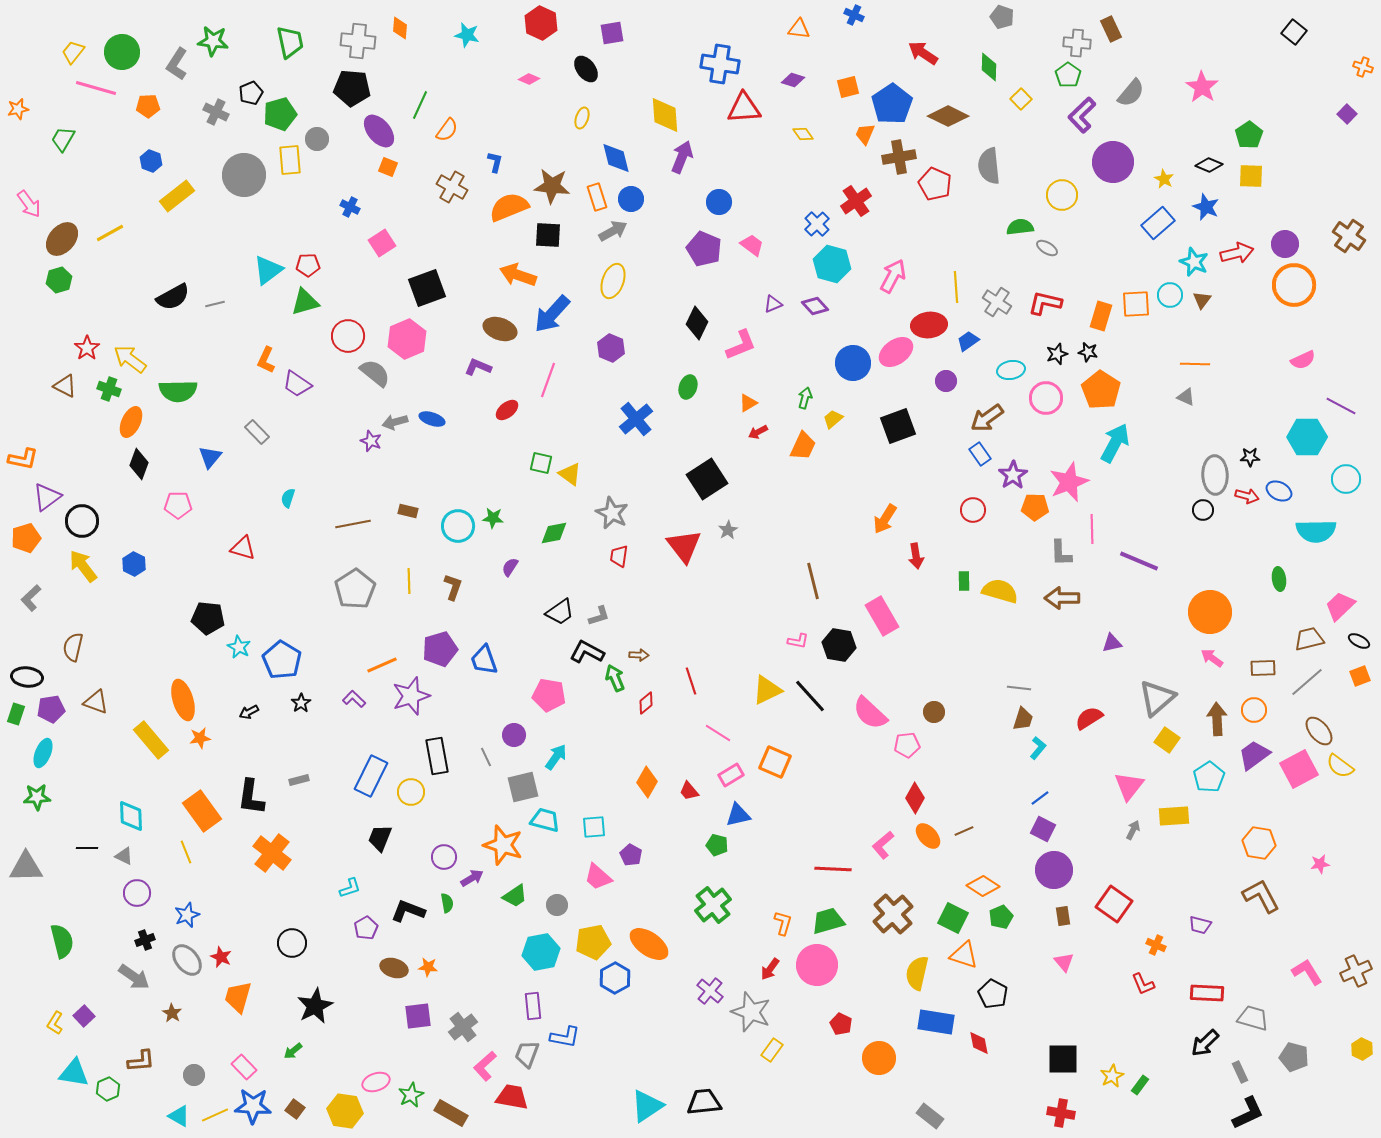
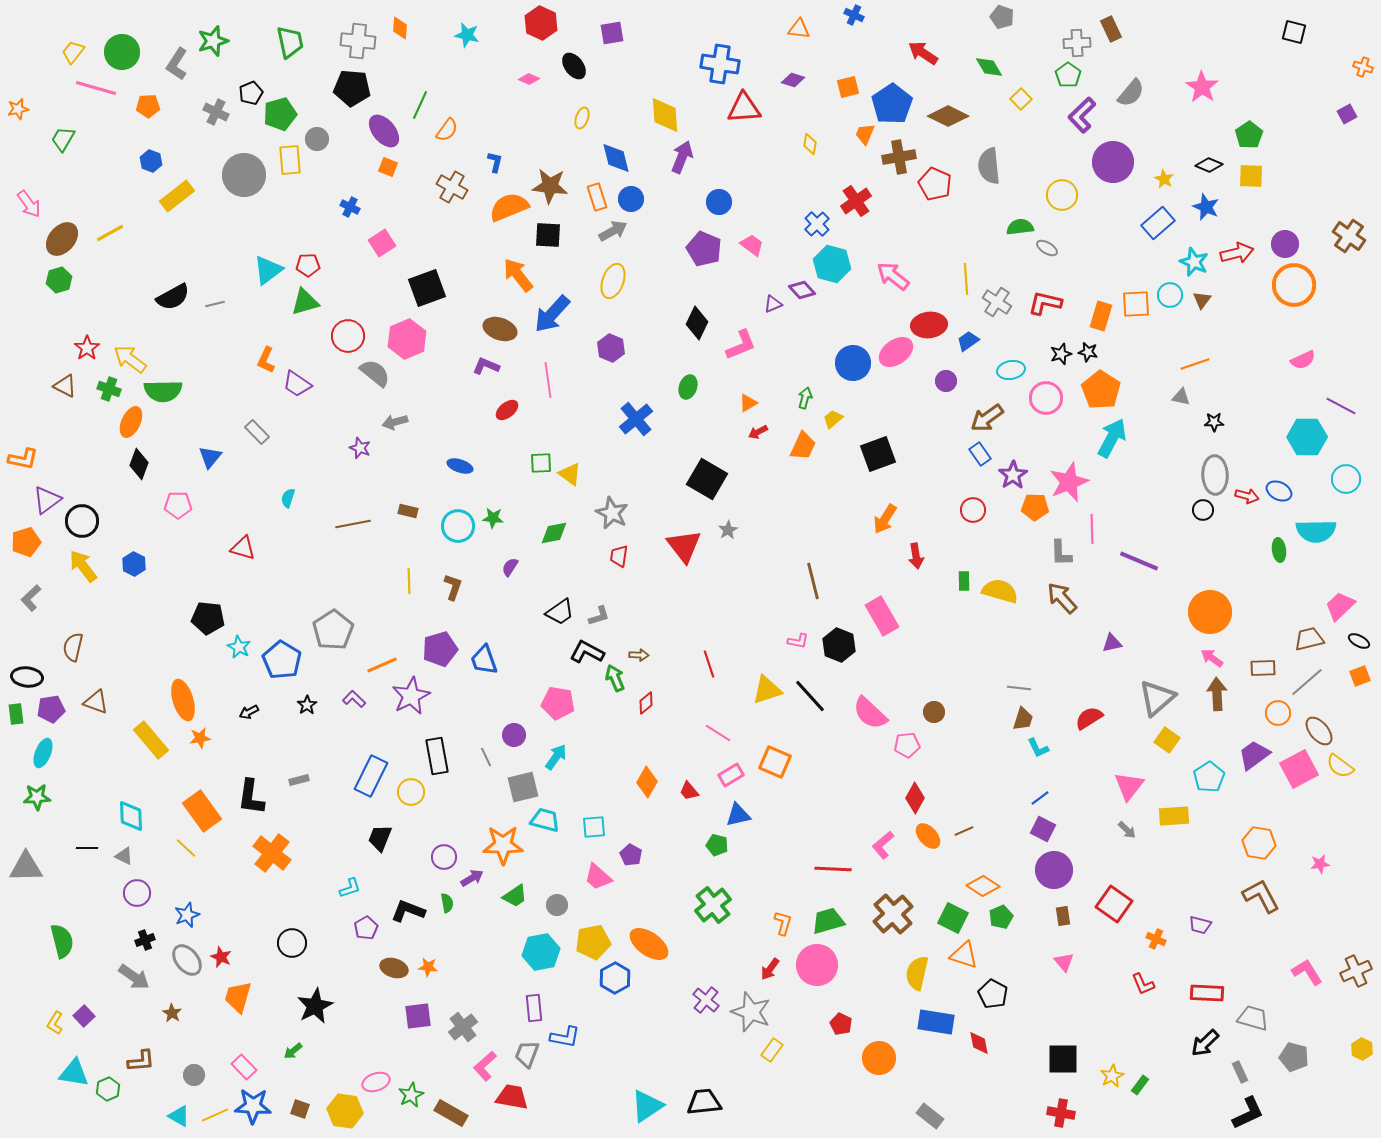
black square at (1294, 32): rotated 25 degrees counterclockwise
green star at (213, 41): rotated 24 degrees counterclockwise
gray cross at (1077, 43): rotated 8 degrees counterclockwise
green diamond at (989, 67): rotated 32 degrees counterclockwise
black ellipse at (586, 69): moved 12 px left, 3 px up
purple square at (1347, 114): rotated 18 degrees clockwise
purple ellipse at (379, 131): moved 5 px right
yellow diamond at (803, 134): moved 7 px right, 10 px down; rotated 45 degrees clockwise
brown star at (552, 186): moved 2 px left
orange arrow at (518, 275): rotated 33 degrees clockwise
pink arrow at (893, 276): rotated 80 degrees counterclockwise
yellow line at (956, 287): moved 10 px right, 8 px up
purple diamond at (815, 306): moved 13 px left, 16 px up
black star at (1057, 354): moved 4 px right
orange line at (1195, 364): rotated 20 degrees counterclockwise
purple L-shape at (478, 367): moved 8 px right, 1 px up
pink line at (548, 380): rotated 28 degrees counterclockwise
green semicircle at (178, 391): moved 15 px left
gray triangle at (1186, 397): moved 5 px left; rotated 12 degrees counterclockwise
blue ellipse at (432, 419): moved 28 px right, 47 px down
black square at (898, 426): moved 20 px left, 28 px down
purple star at (371, 441): moved 11 px left, 7 px down
cyan arrow at (1115, 443): moved 3 px left, 5 px up
black star at (1250, 457): moved 36 px left, 35 px up
green square at (541, 463): rotated 15 degrees counterclockwise
black square at (707, 479): rotated 27 degrees counterclockwise
purple triangle at (47, 497): moved 3 px down
orange pentagon at (26, 538): moved 4 px down
green ellipse at (1279, 579): moved 29 px up
gray pentagon at (355, 589): moved 22 px left, 41 px down
brown arrow at (1062, 598): rotated 48 degrees clockwise
black hexagon at (839, 645): rotated 12 degrees clockwise
red line at (691, 681): moved 18 px right, 17 px up
yellow triangle at (767, 690): rotated 8 degrees clockwise
pink pentagon at (549, 695): moved 9 px right, 8 px down
purple star at (411, 696): rotated 9 degrees counterclockwise
black star at (301, 703): moved 6 px right, 2 px down
orange circle at (1254, 710): moved 24 px right, 3 px down
green rectangle at (16, 714): rotated 25 degrees counterclockwise
brown arrow at (1217, 719): moved 25 px up
cyan L-shape at (1038, 748): rotated 115 degrees clockwise
gray arrow at (1133, 830): moved 6 px left; rotated 108 degrees clockwise
orange star at (503, 845): rotated 18 degrees counterclockwise
yellow line at (186, 852): moved 4 px up; rotated 25 degrees counterclockwise
orange cross at (1156, 945): moved 6 px up
purple cross at (710, 991): moved 4 px left, 9 px down
purple rectangle at (533, 1006): moved 1 px right, 2 px down
brown square at (295, 1109): moved 5 px right; rotated 18 degrees counterclockwise
